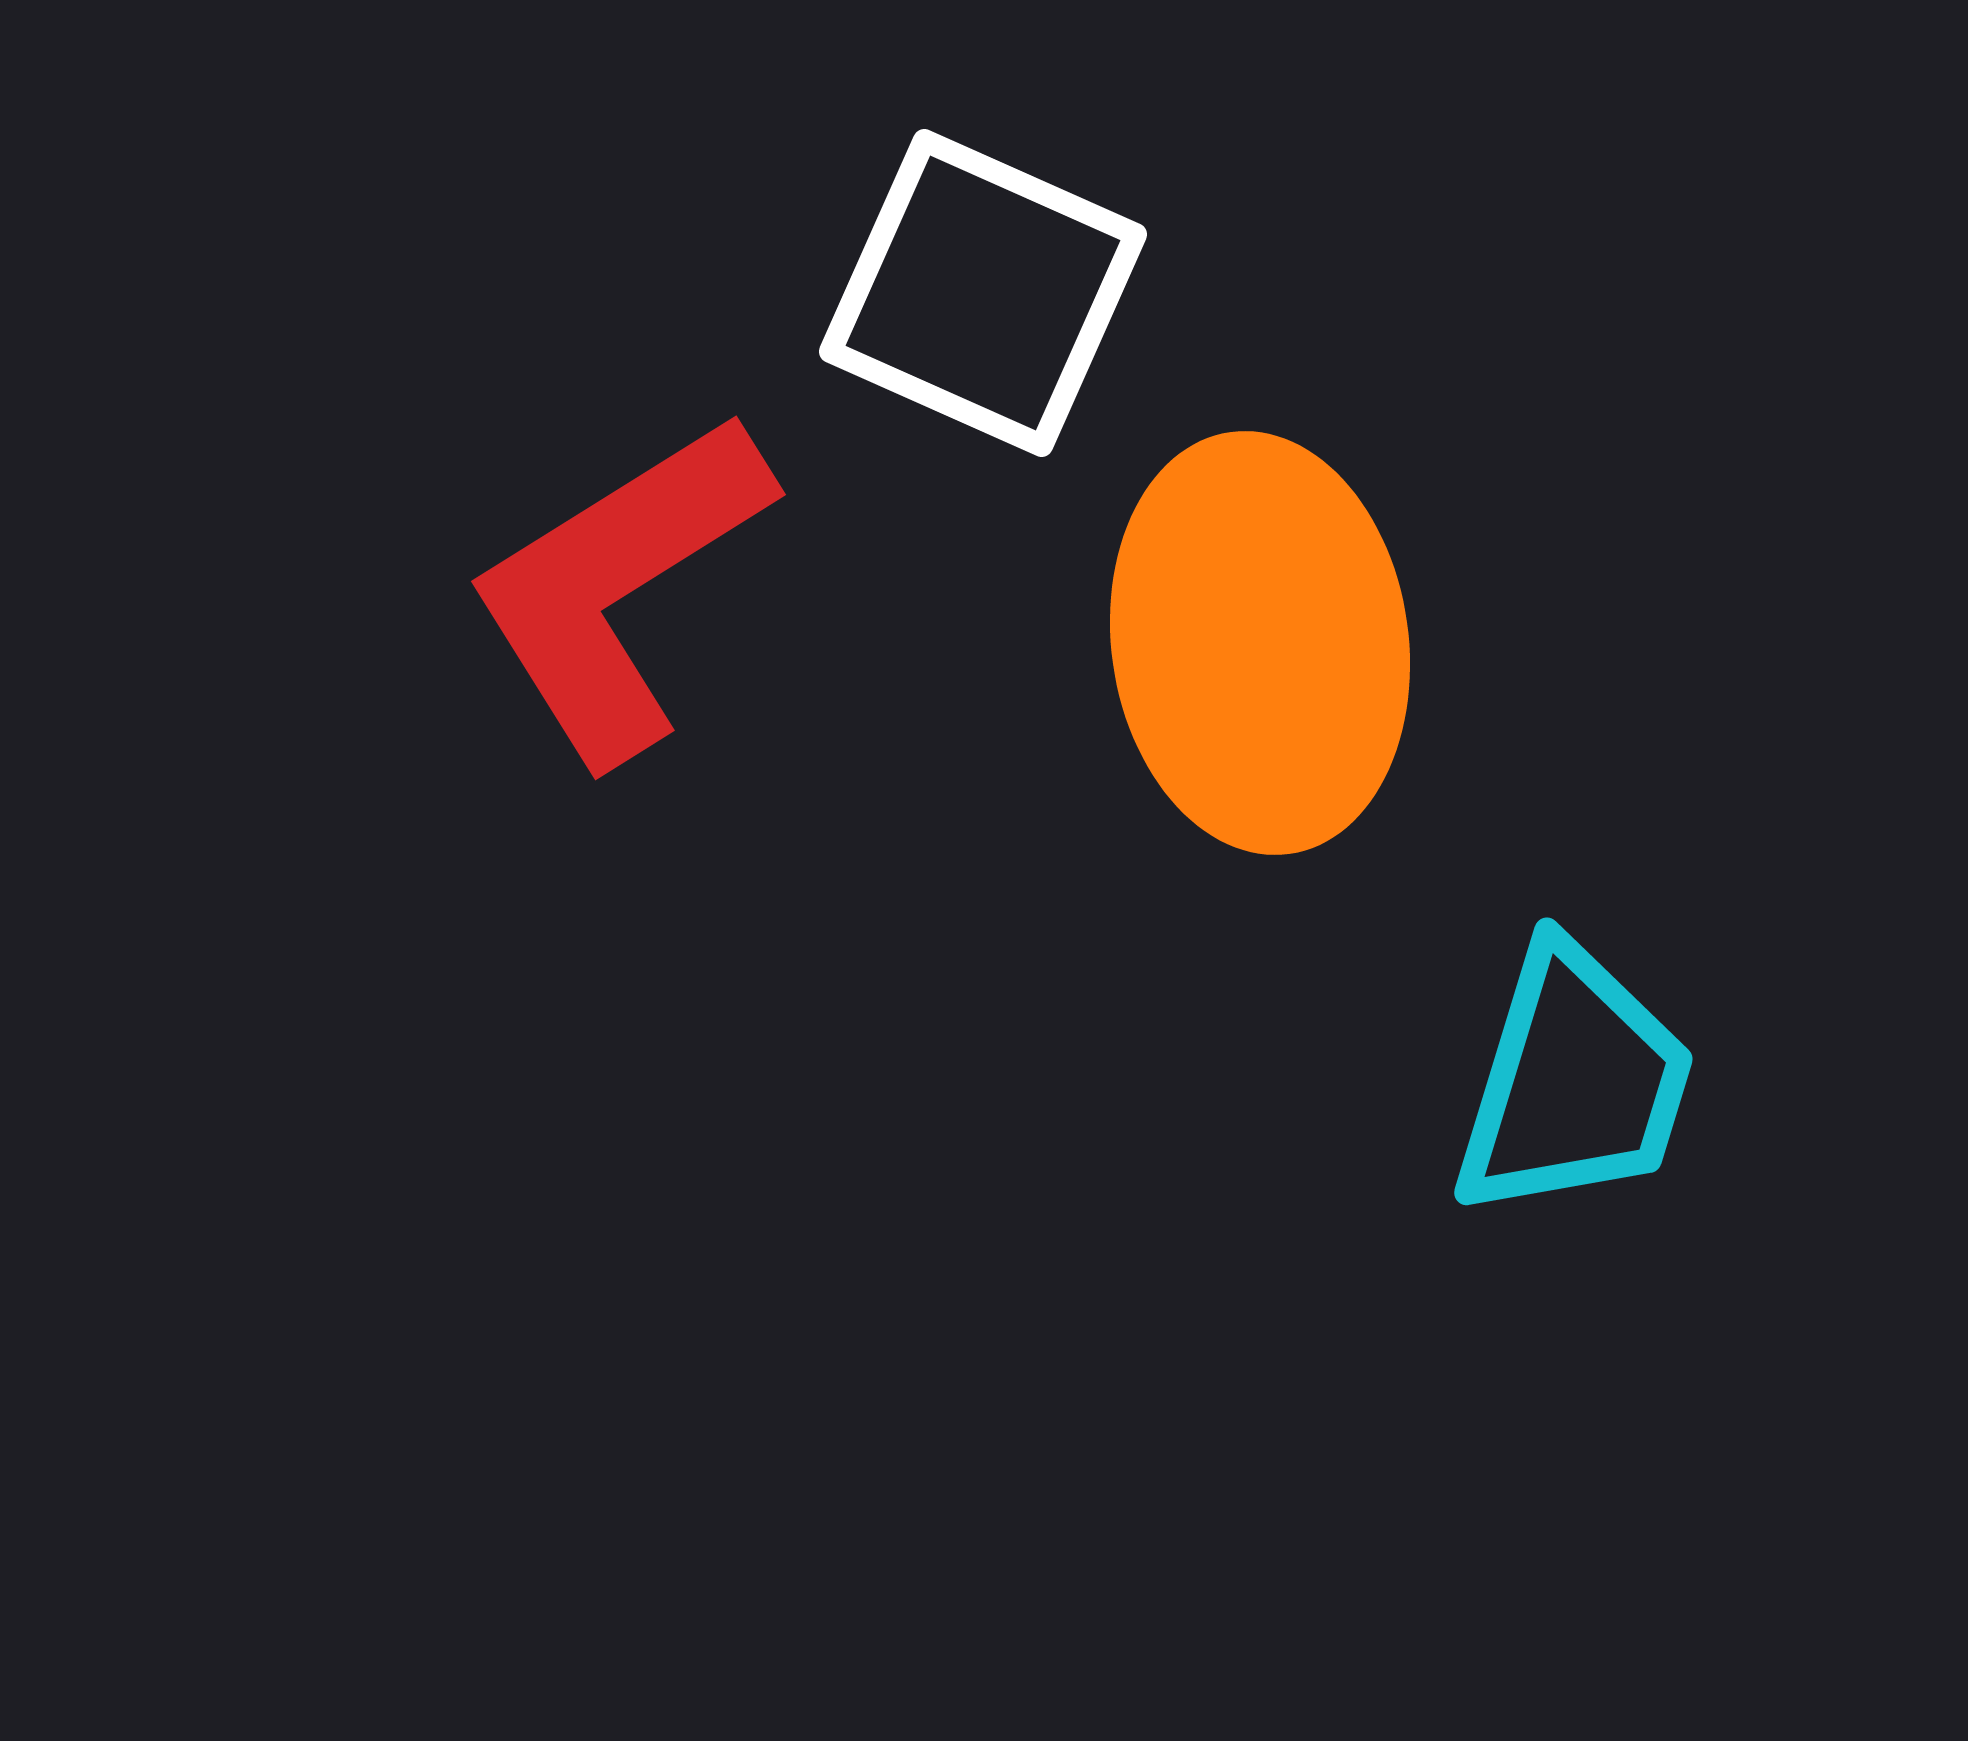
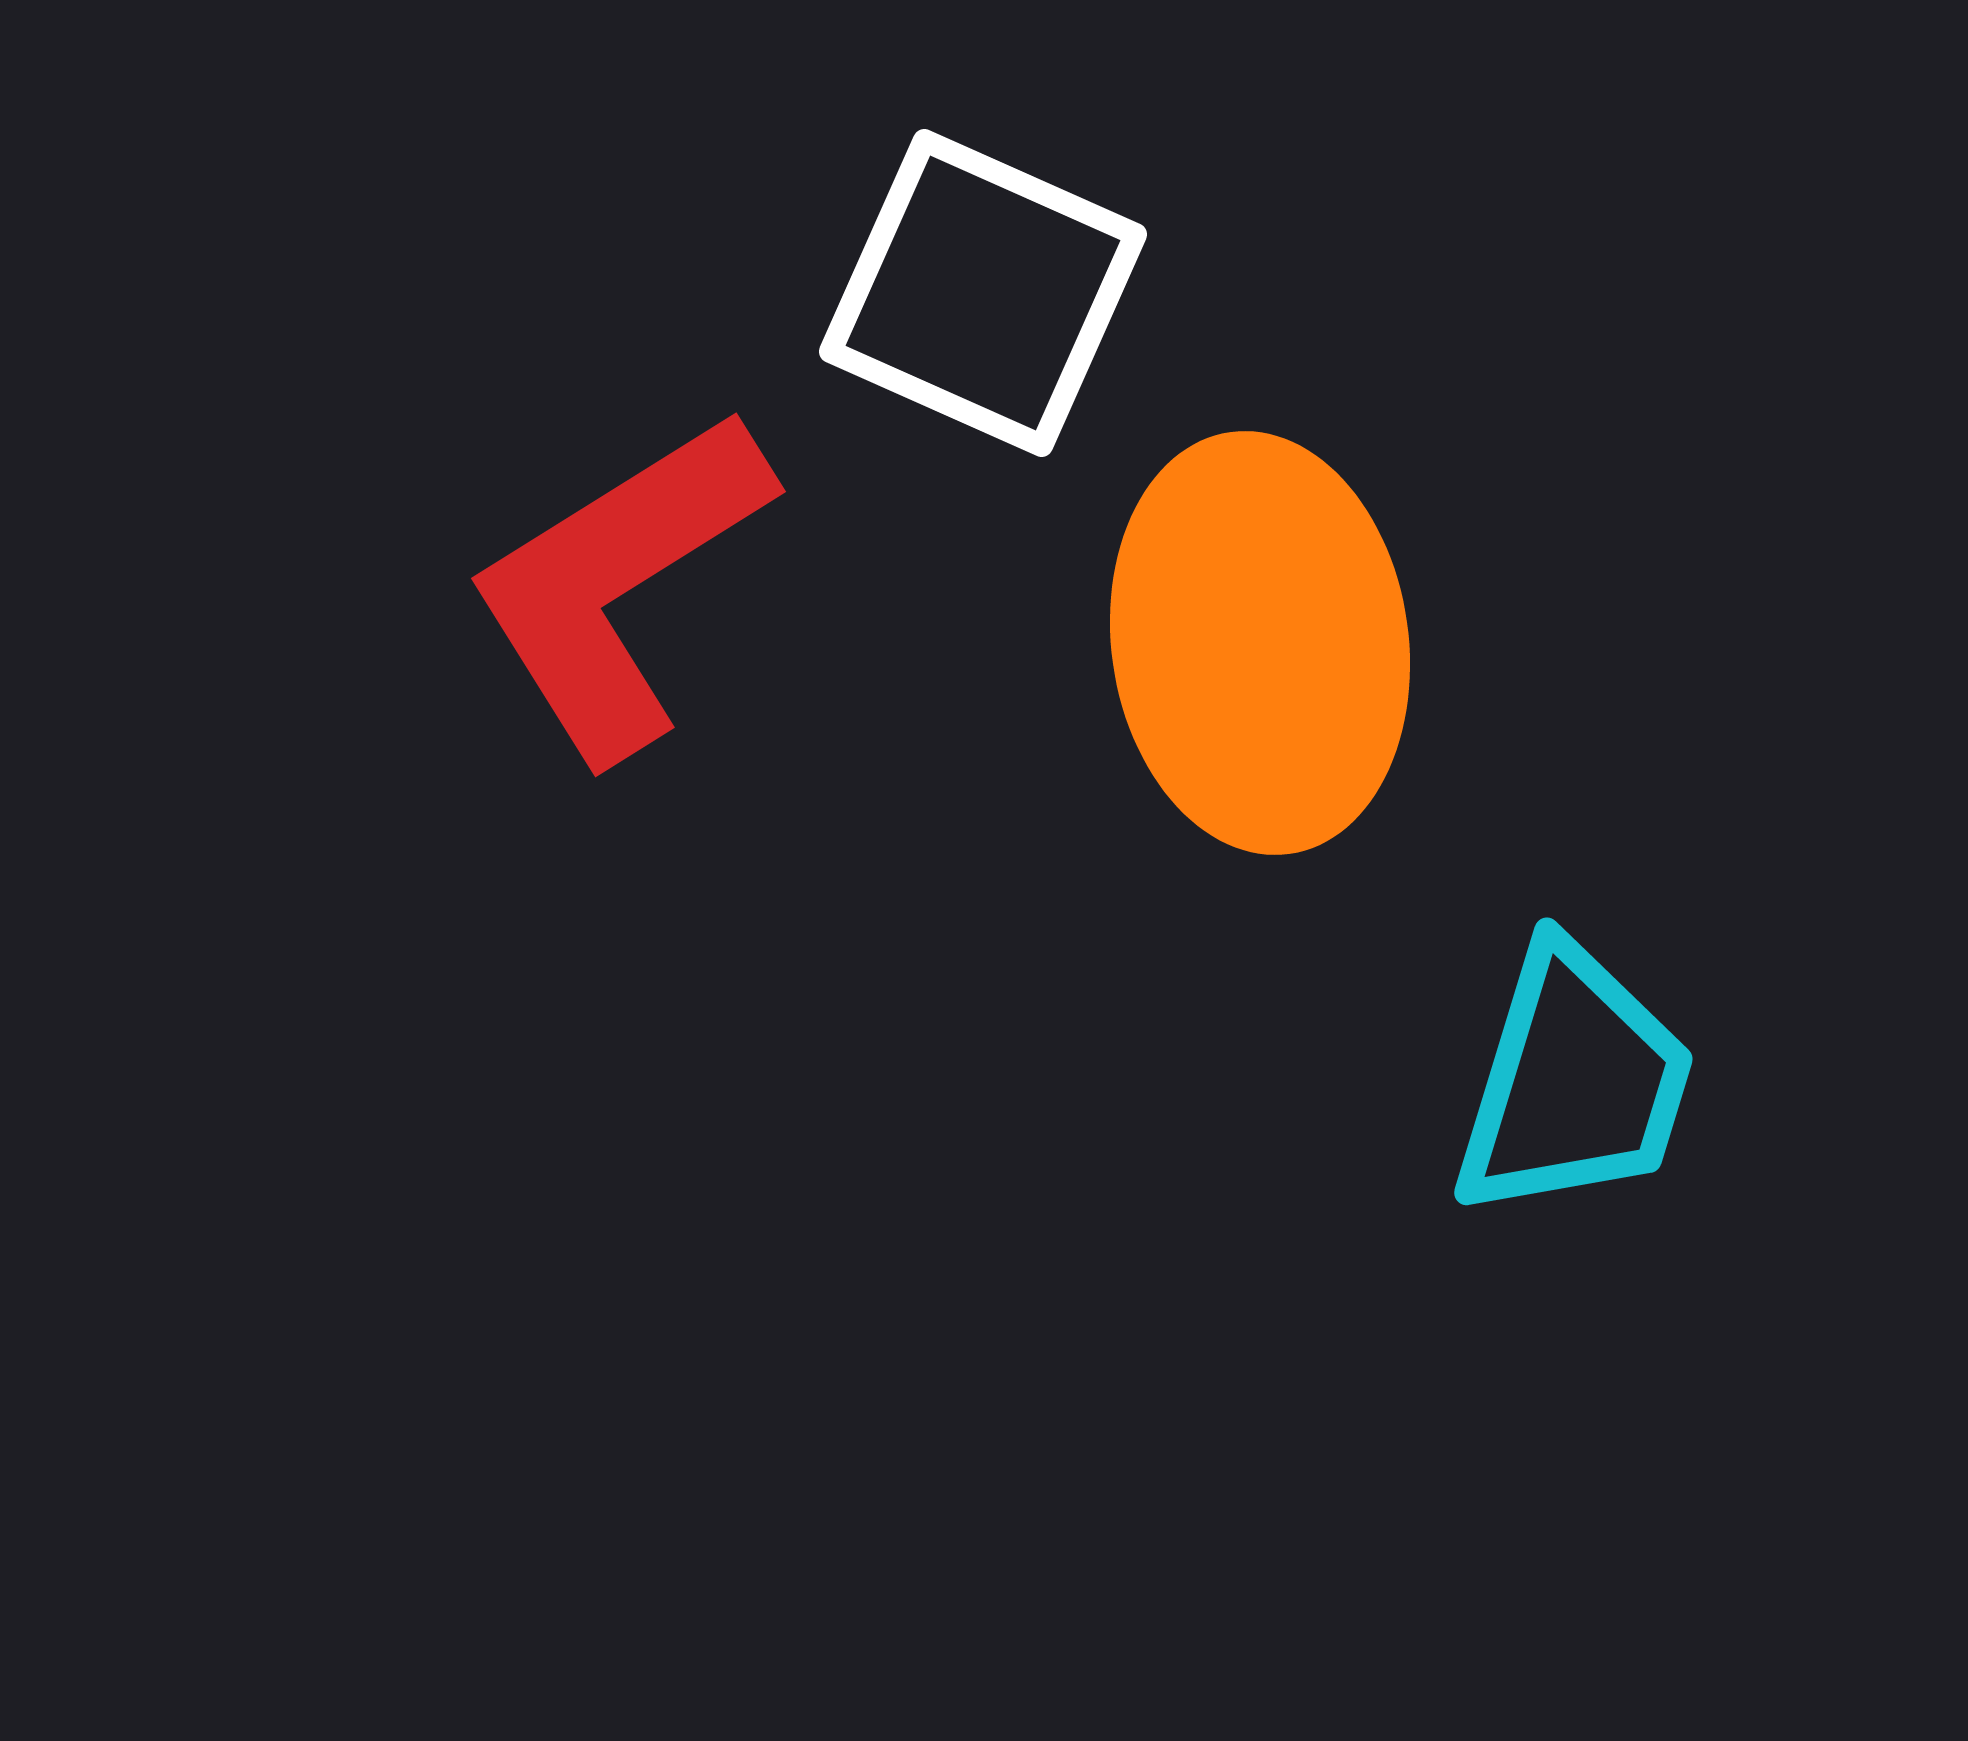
red L-shape: moved 3 px up
